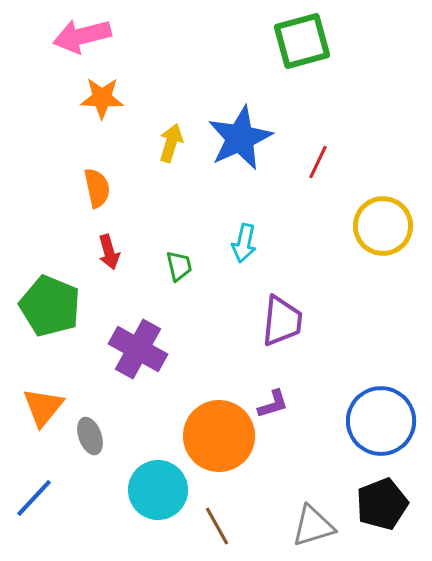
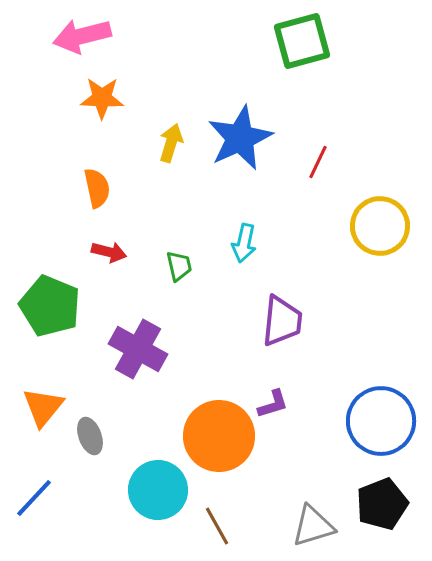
yellow circle: moved 3 px left
red arrow: rotated 60 degrees counterclockwise
